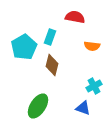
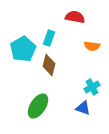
cyan rectangle: moved 1 px left, 1 px down
cyan pentagon: moved 1 px left, 2 px down
brown diamond: moved 3 px left
cyan cross: moved 2 px left, 1 px down
